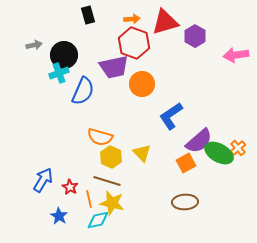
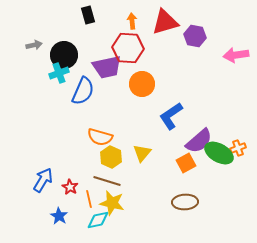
orange arrow: moved 2 px down; rotated 91 degrees counterclockwise
purple hexagon: rotated 20 degrees counterclockwise
red hexagon: moved 6 px left, 5 px down; rotated 16 degrees counterclockwise
purple trapezoid: moved 7 px left
orange cross: rotated 21 degrees clockwise
yellow triangle: rotated 24 degrees clockwise
